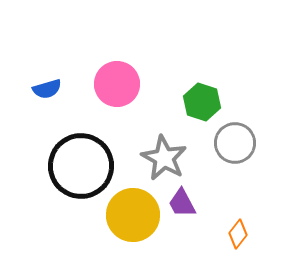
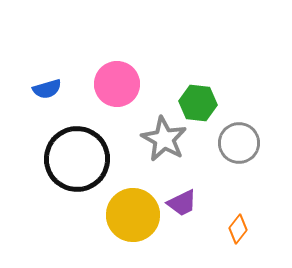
green hexagon: moved 4 px left, 1 px down; rotated 12 degrees counterclockwise
gray circle: moved 4 px right
gray star: moved 19 px up
black circle: moved 4 px left, 7 px up
purple trapezoid: rotated 88 degrees counterclockwise
orange diamond: moved 5 px up
